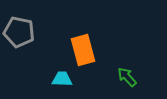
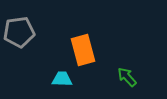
gray pentagon: rotated 20 degrees counterclockwise
